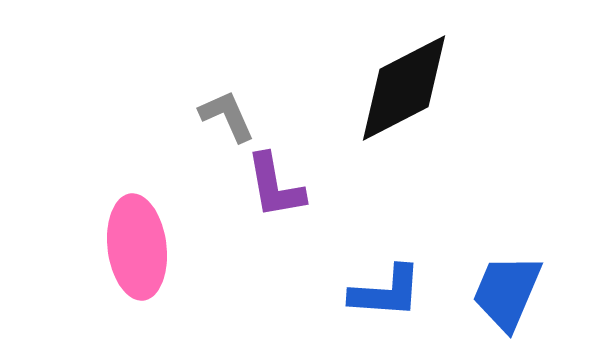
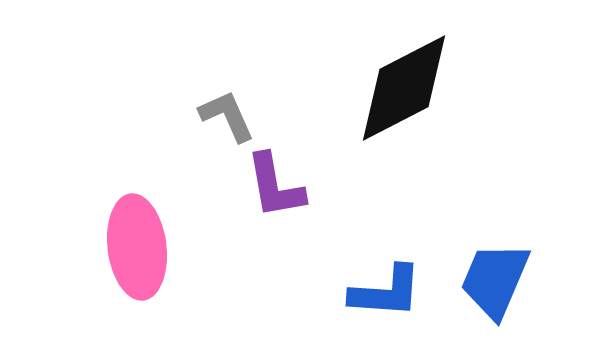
blue trapezoid: moved 12 px left, 12 px up
